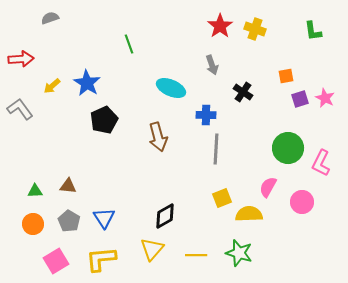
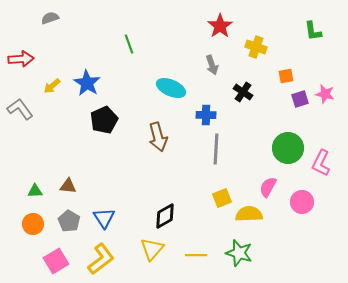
yellow cross: moved 1 px right, 18 px down
pink star: moved 4 px up; rotated 12 degrees counterclockwise
yellow L-shape: rotated 148 degrees clockwise
